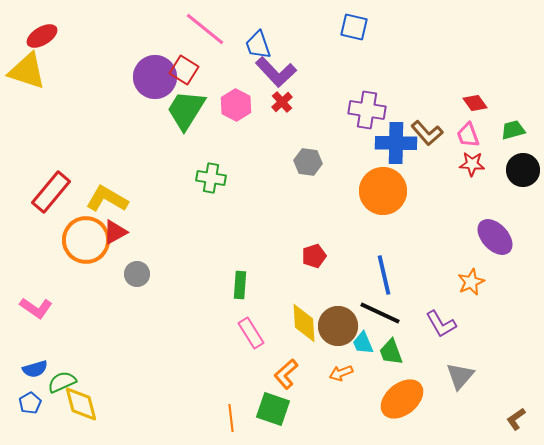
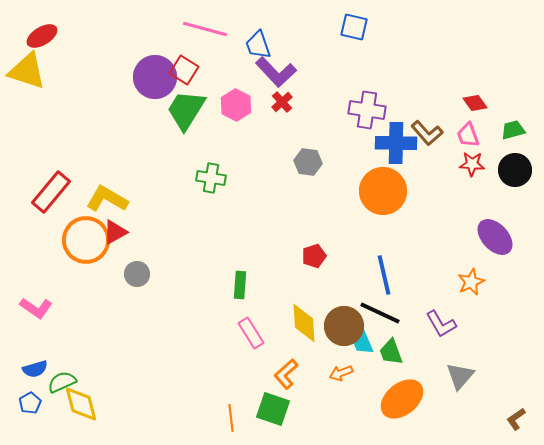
pink line at (205, 29): rotated 24 degrees counterclockwise
black circle at (523, 170): moved 8 px left
brown circle at (338, 326): moved 6 px right
